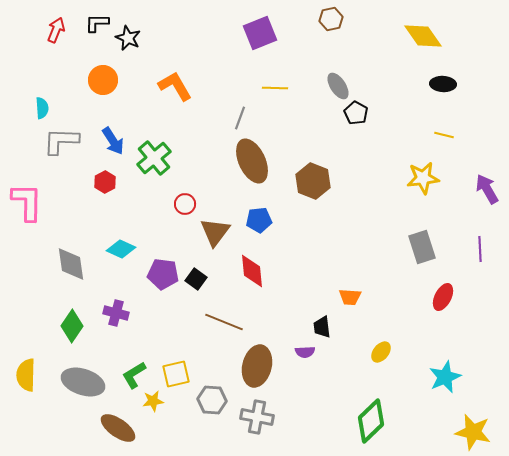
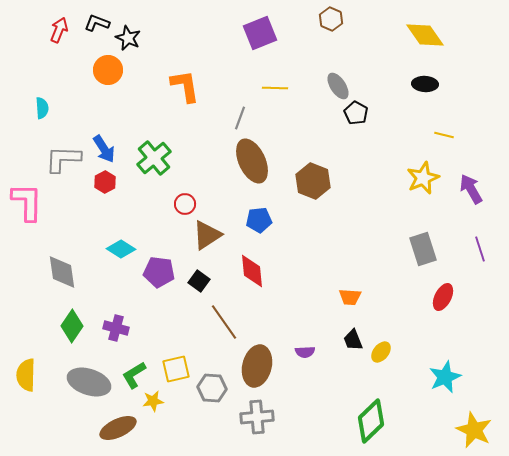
brown hexagon at (331, 19): rotated 25 degrees counterclockwise
black L-shape at (97, 23): rotated 20 degrees clockwise
red arrow at (56, 30): moved 3 px right
yellow diamond at (423, 36): moved 2 px right, 1 px up
orange circle at (103, 80): moved 5 px right, 10 px up
black ellipse at (443, 84): moved 18 px left
orange L-shape at (175, 86): moved 10 px right; rotated 21 degrees clockwise
gray L-shape at (61, 141): moved 2 px right, 18 px down
blue arrow at (113, 141): moved 9 px left, 8 px down
yellow star at (423, 178): rotated 16 degrees counterclockwise
purple arrow at (487, 189): moved 16 px left
brown triangle at (215, 232): moved 8 px left, 3 px down; rotated 20 degrees clockwise
gray rectangle at (422, 247): moved 1 px right, 2 px down
cyan diamond at (121, 249): rotated 8 degrees clockwise
purple line at (480, 249): rotated 15 degrees counterclockwise
gray diamond at (71, 264): moved 9 px left, 8 px down
purple pentagon at (163, 274): moved 4 px left, 2 px up
black square at (196, 279): moved 3 px right, 2 px down
purple cross at (116, 313): moved 15 px down
brown line at (224, 322): rotated 33 degrees clockwise
black trapezoid at (322, 327): moved 31 px right, 13 px down; rotated 15 degrees counterclockwise
yellow square at (176, 374): moved 5 px up
gray ellipse at (83, 382): moved 6 px right
gray hexagon at (212, 400): moved 12 px up
gray cross at (257, 417): rotated 16 degrees counterclockwise
brown ellipse at (118, 428): rotated 60 degrees counterclockwise
yellow star at (473, 432): moved 1 px right, 2 px up; rotated 12 degrees clockwise
